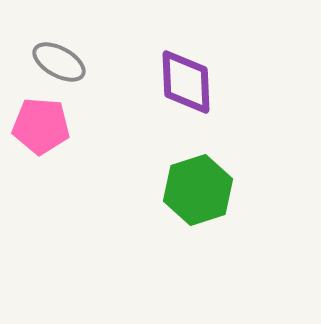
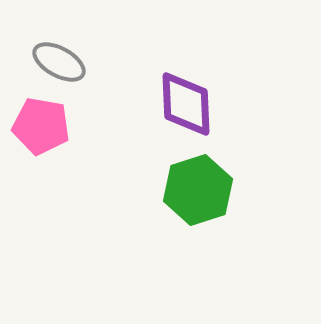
purple diamond: moved 22 px down
pink pentagon: rotated 6 degrees clockwise
